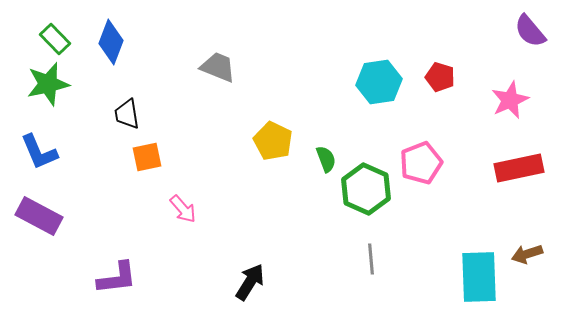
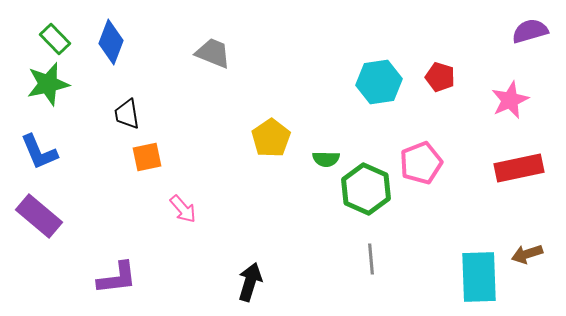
purple semicircle: rotated 114 degrees clockwise
gray trapezoid: moved 5 px left, 14 px up
yellow pentagon: moved 2 px left, 3 px up; rotated 12 degrees clockwise
green semicircle: rotated 112 degrees clockwise
purple rectangle: rotated 12 degrees clockwise
black arrow: rotated 15 degrees counterclockwise
